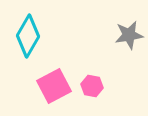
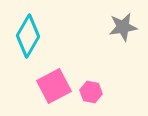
gray star: moved 6 px left, 8 px up
pink hexagon: moved 1 px left, 6 px down
